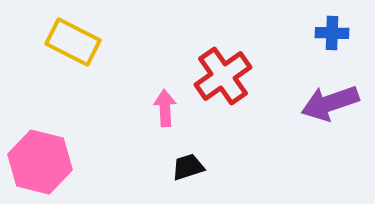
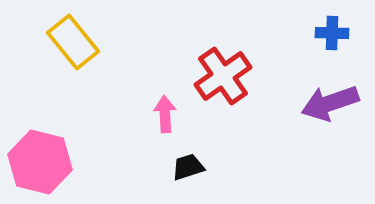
yellow rectangle: rotated 24 degrees clockwise
pink arrow: moved 6 px down
